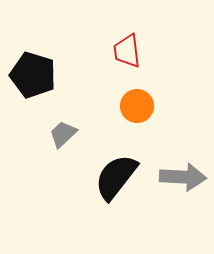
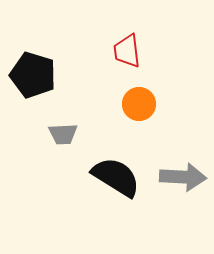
orange circle: moved 2 px right, 2 px up
gray trapezoid: rotated 140 degrees counterclockwise
black semicircle: rotated 84 degrees clockwise
